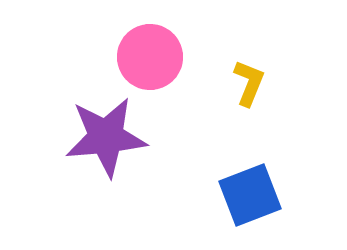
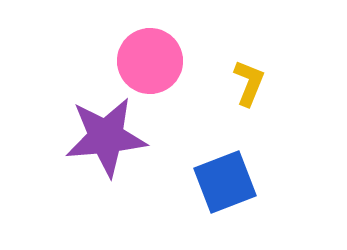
pink circle: moved 4 px down
blue square: moved 25 px left, 13 px up
